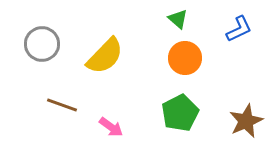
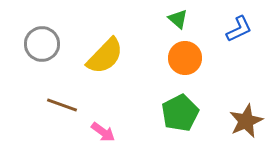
pink arrow: moved 8 px left, 5 px down
